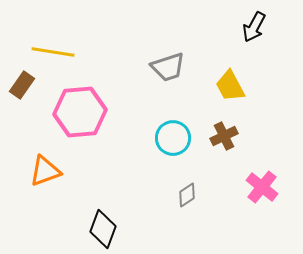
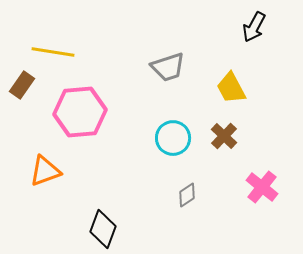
yellow trapezoid: moved 1 px right, 2 px down
brown cross: rotated 20 degrees counterclockwise
